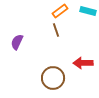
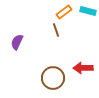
orange rectangle: moved 4 px right, 1 px down
red arrow: moved 5 px down
